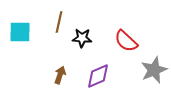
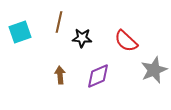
cyan square: rotated 20 degrees counterclockwise
brown arrow: rotated 24 degrees counterclockwise
